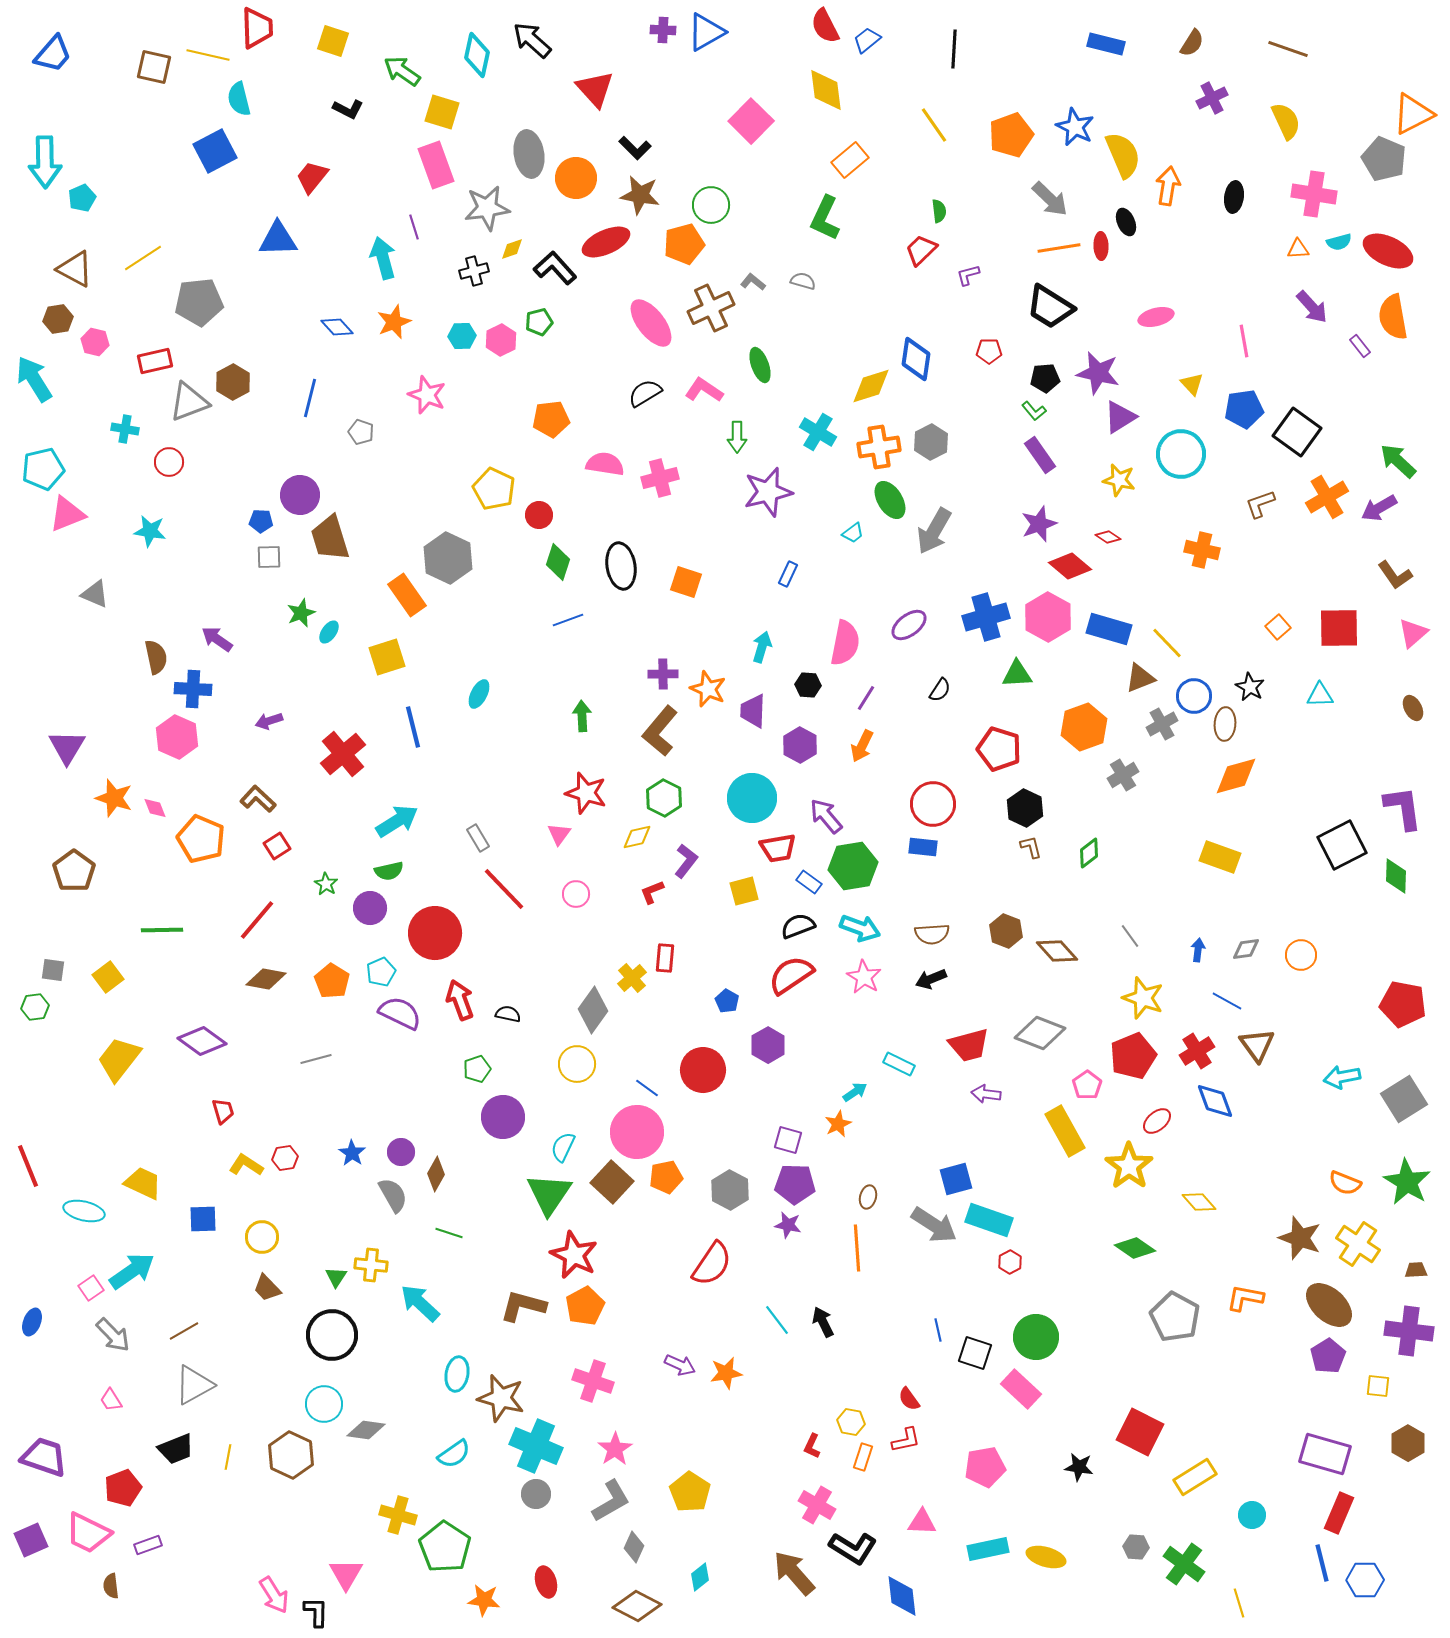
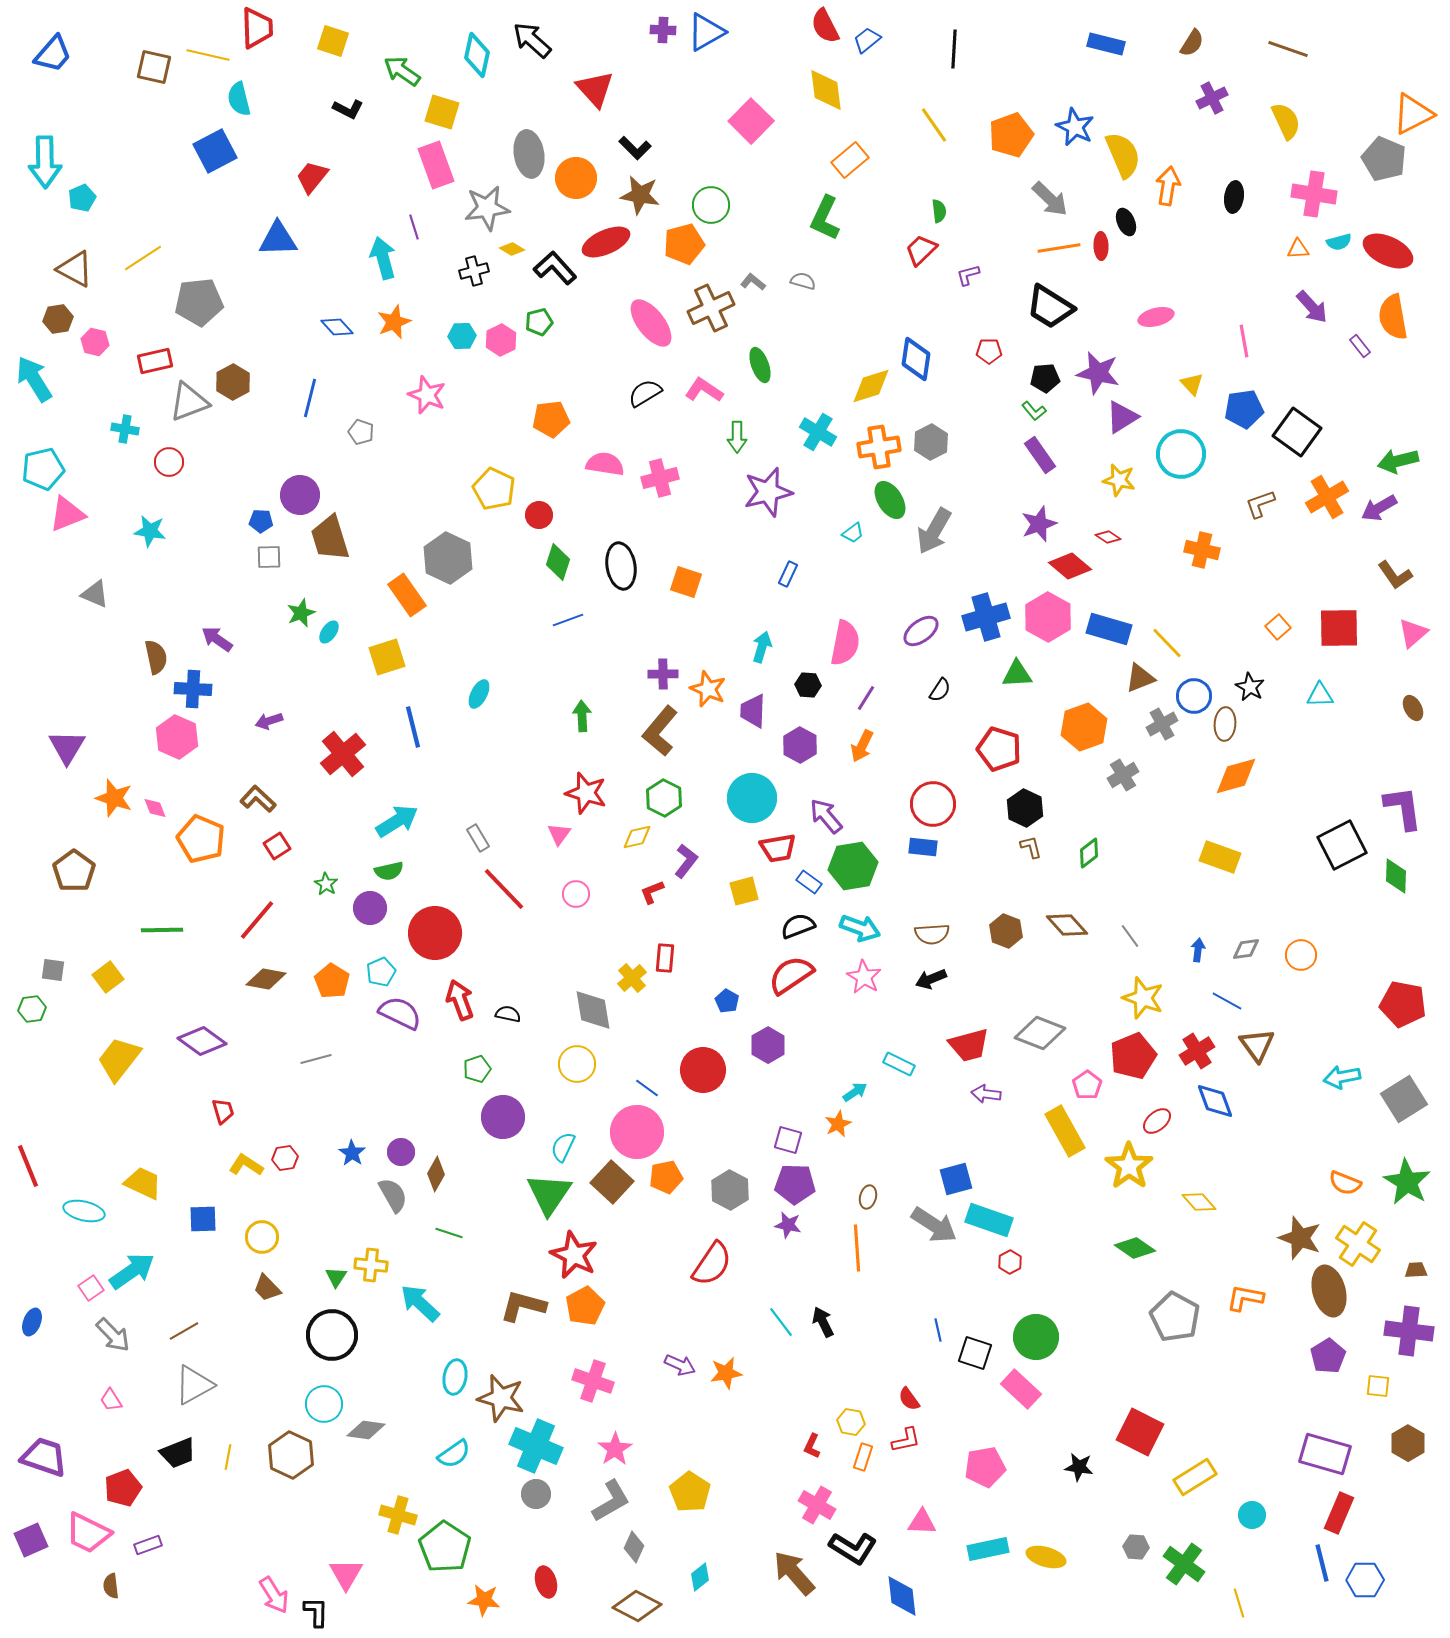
yellow diamond at (512, 249): rotated 50 degrees clockwise
purple triangle at (1120, 417): moved 2 px right
green arrow at (1398, 461): rotated 57 degrees counterclockwise
purple ellipse at (909, 625): moved 12 px right, 6 px down
brown diamond at (1057, 951): moved 10 px right, 26 px up
green hexagon at (35, 1007): moved 3 px left, 2 px down
gray diamond at (593, 1010): rotated 45 degrees counterclockwise
brown ellipse at (1329, 1305): moved 14 px up; rotated 33 degrees clockwise
cyan line at (777, 1320): moved 4 px right, 2 px down
cyan ellipse at (457, 1374): moved 2 px left, 3 px down
black trapezoid at (176, 1449): moved 2 px right, 4 px down
